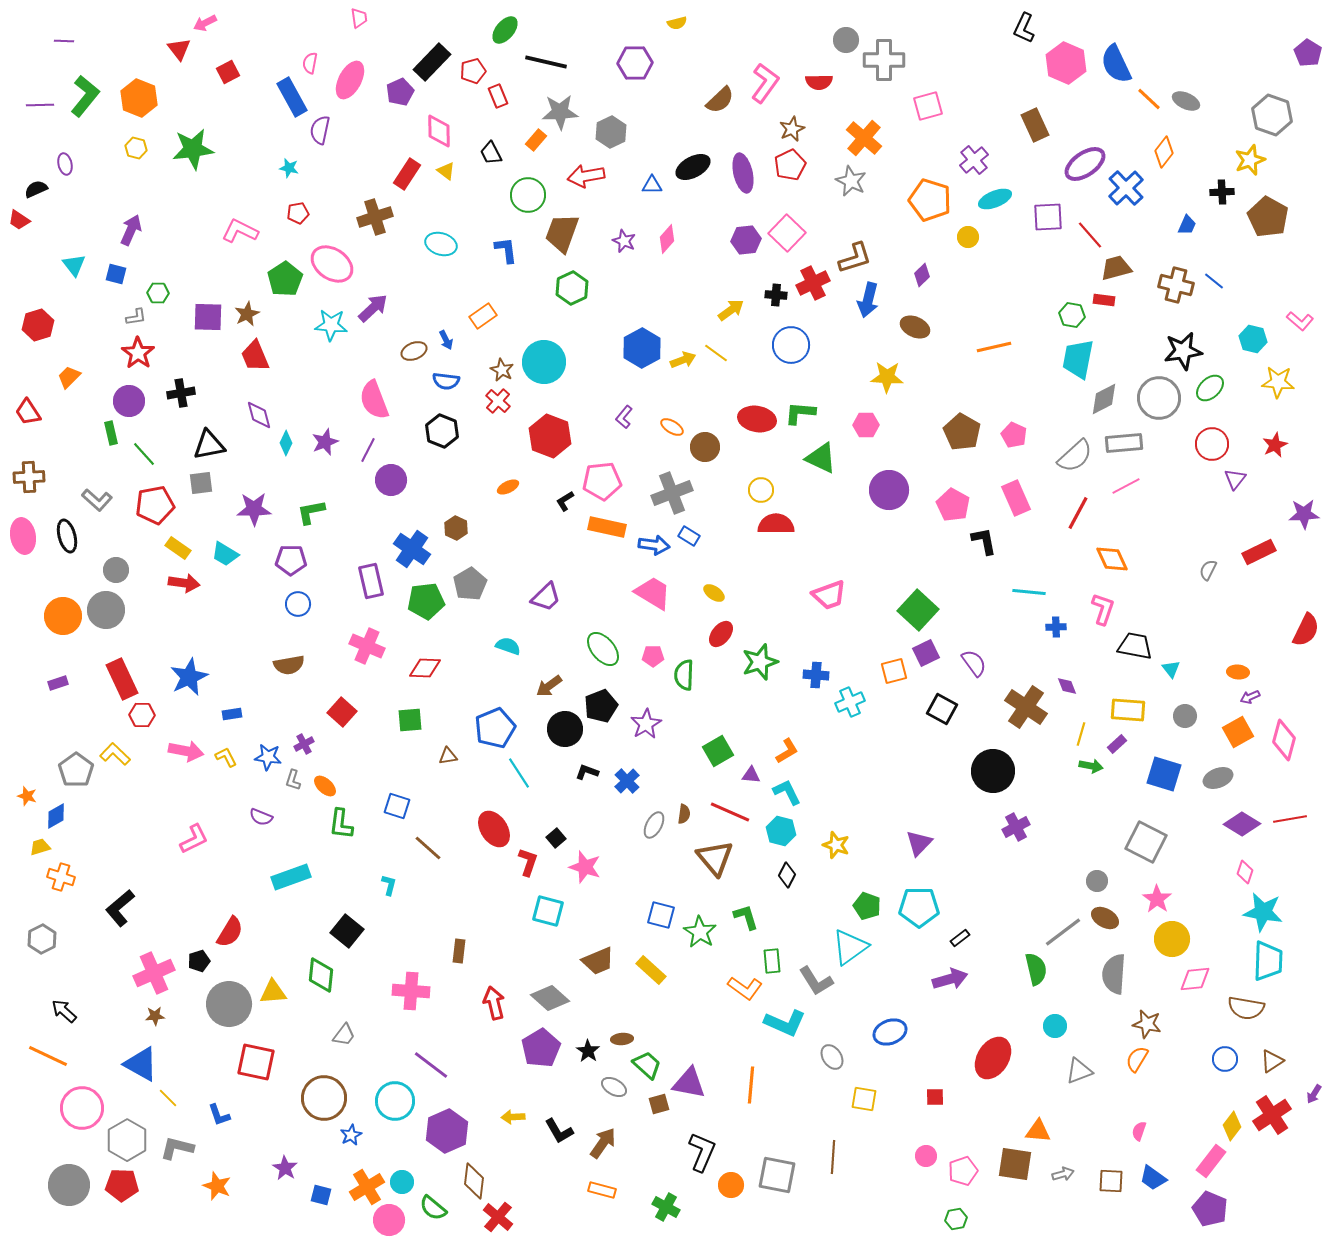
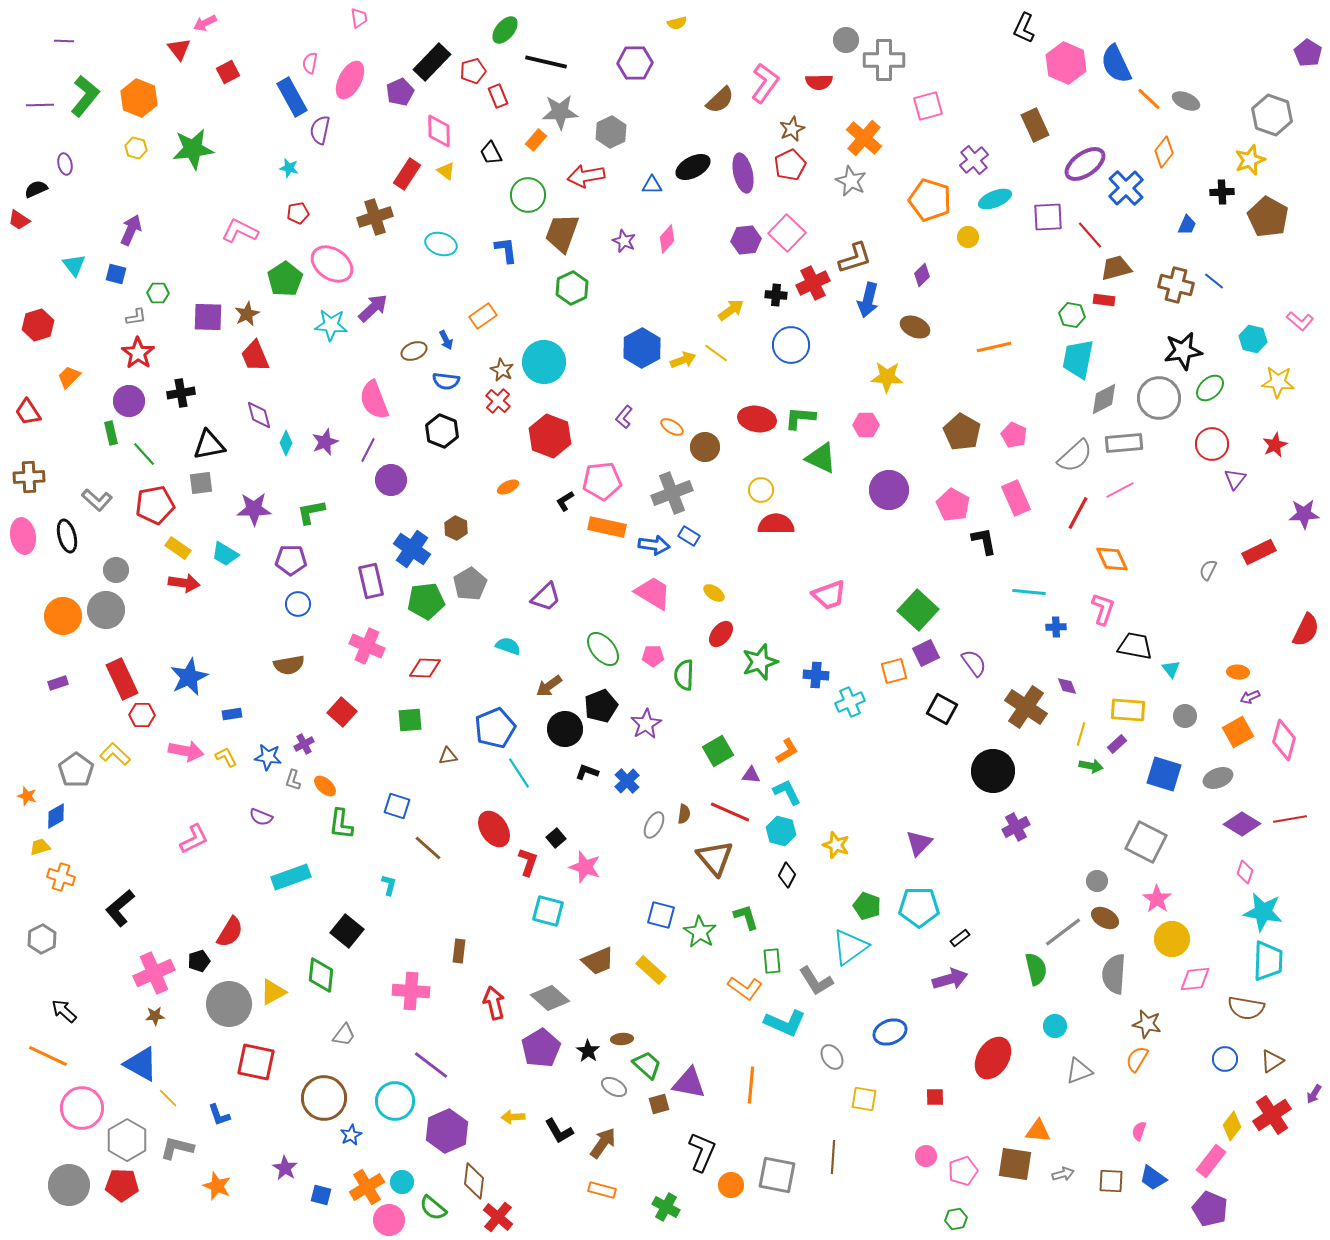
green L-shape at (800, 413): moved 5 px down
pink line at (1126, 486): moved 6 px left, 4 px down
yellow triangle at (273, 992): rotated 24 degrees counterclockwise
